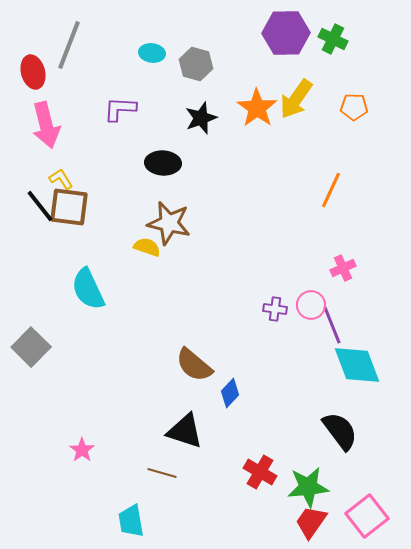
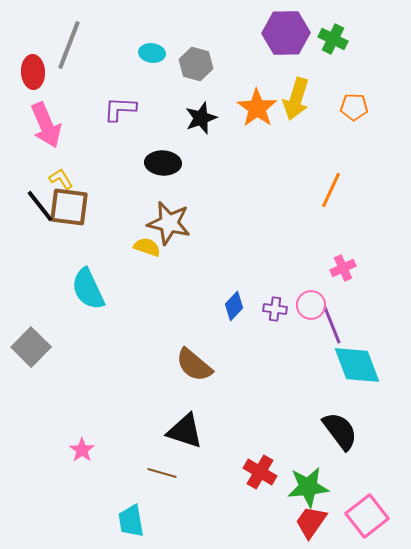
red ellipse: rotated 12 degrees clockwise
yellow arrow: rotated 18 degrees counterclockwise
pink arrow: rotated 9 degrees counterclockwise
blue diamond: moved 4 px right, 87 px up
